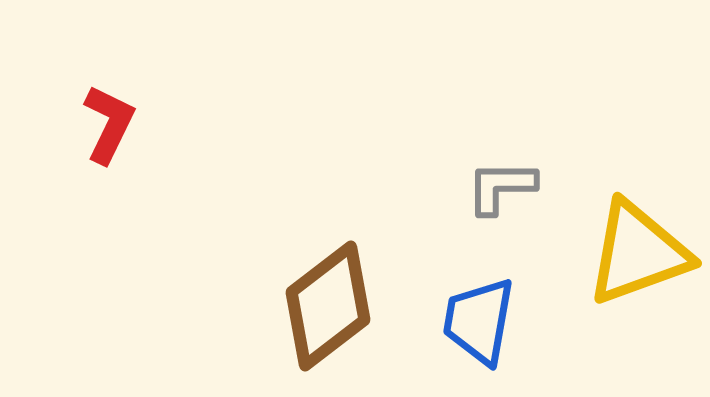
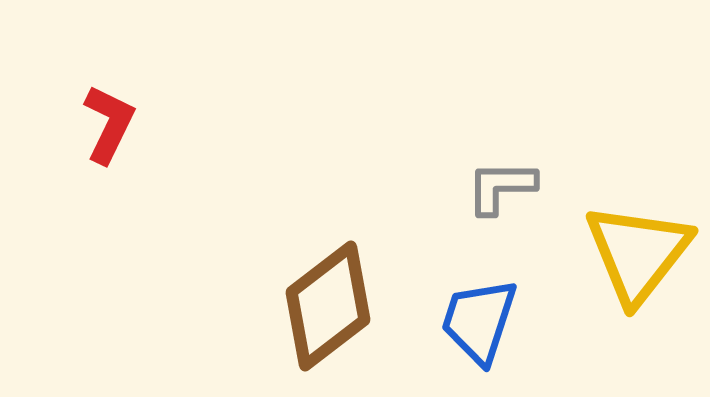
yellow triangle: rotated 32 degrees counterclockwise
blue trapezoid: rotated 8 degrees clockwise
